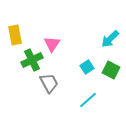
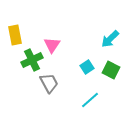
pink triangle: moved 1 px down
cyan line: moved 2 px right
